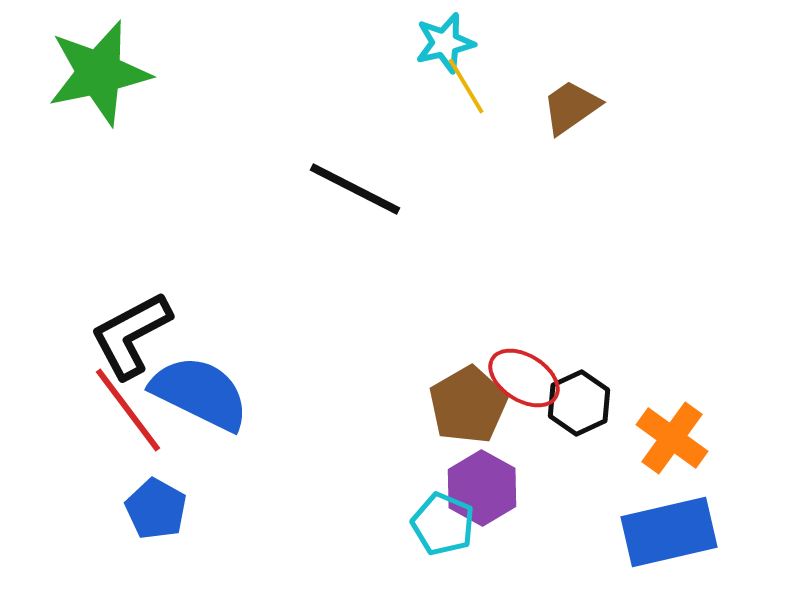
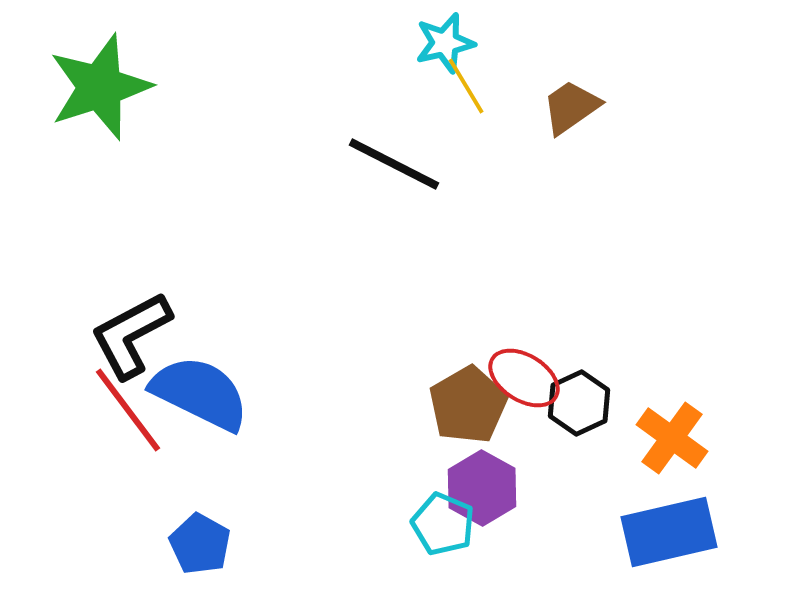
green star: moved 1 px right, 14 px down; rotated 6 degrees counterclockwise
black line: moved 39 px right, 25 px up
blue pentagon: moved 44 px right, 35 px down
